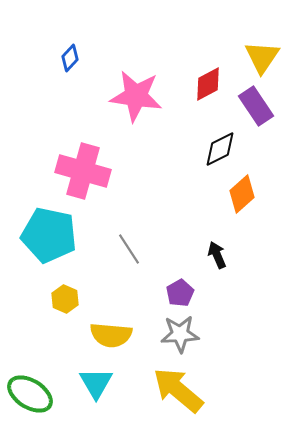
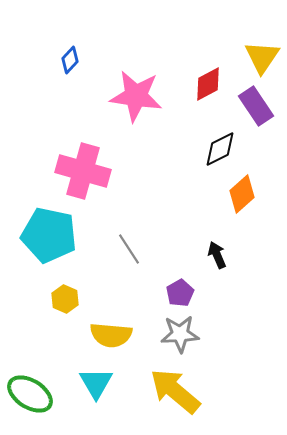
blue diamond: moved 2 px down
yellow arrow: moved 3 px left, 1 px down
